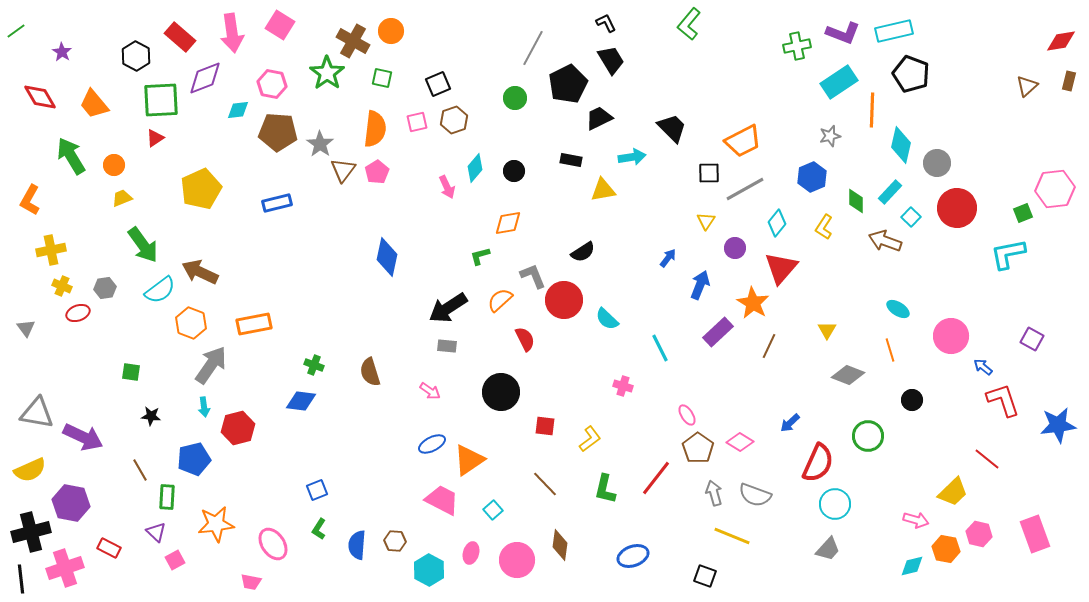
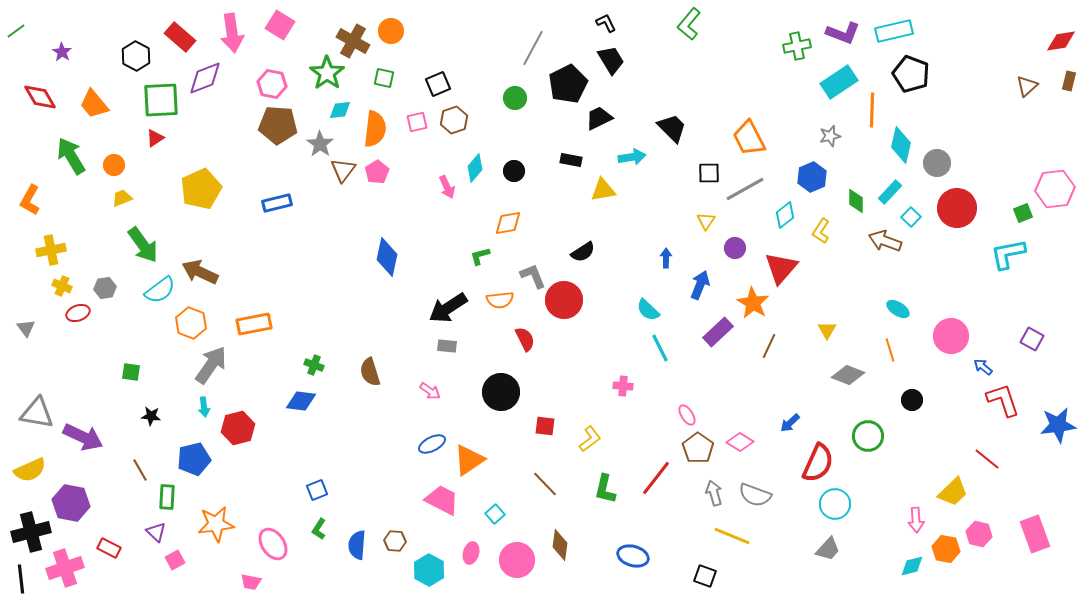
green square at (382, 78): moved 2 px right
cyan diamond at (238, 110): moved 102 px right
brown pentagon at (278, 132): moved 7 px up
orange trapezoid at (743, 141): moved 6 px right, 3 px up; rotated 90 degrees clockwise
cyan diamond at (777, 223): moved 8 px right, 8 px up; rotated 12 degrees clockwise
yellow L-shape at (824, 227): moved 3 px left, 4 px down
blue arrow at (668, 258): moved 2 px left; rotated 36 degrees counterclockwise
orange semicircle at (500, 300): rotated 144 degrees counterclockwise
cyan semicircle at (607, 319): moved 41 px right, 9 px up
pink cross at (623, 386): rotated 12 degrees counterclockwise
cyan square at (493, 510): moved 2 px right, 4 px down
pink arrow at (916, 520): rotated 70 degrees clockwise
blue ellipse at (633, 556): rotated 36 degrees clockwise
